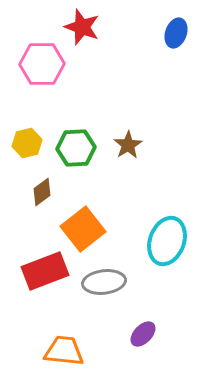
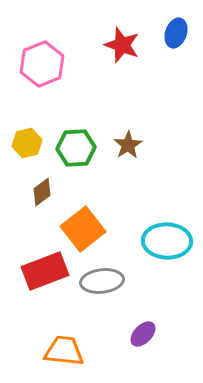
red star: moved 40 px right, 18 px down
pink hexagon: rotated 21 degrees counterclockwise
cyan ellipse: rotated 72 degrees clockwise
gray ellipse: moved 2 px left, 1 px up
